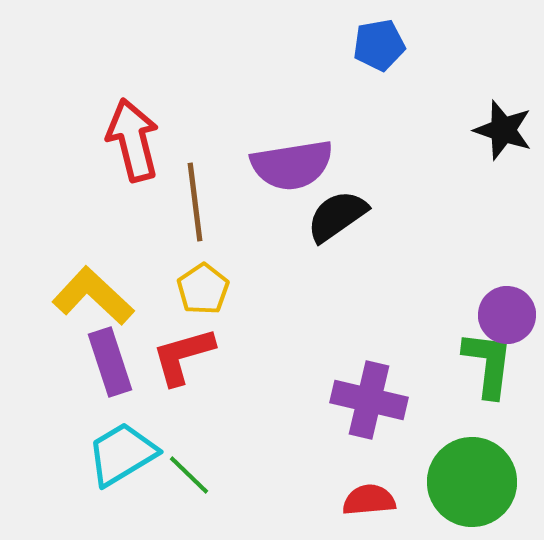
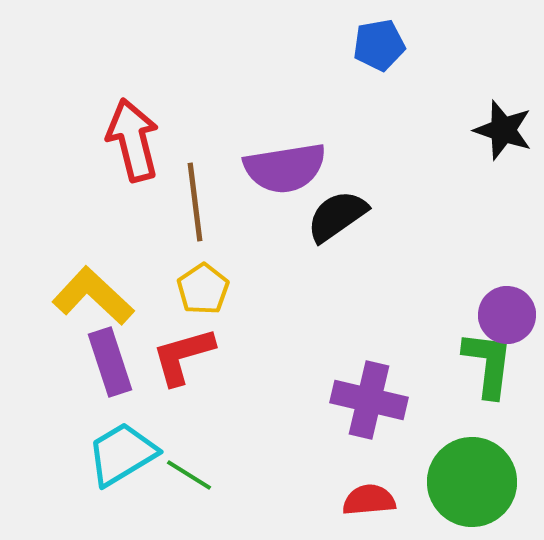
purple semicircle: moved 7 px left, 3 px down
green line: rotated 12 degrees counterclockwise
